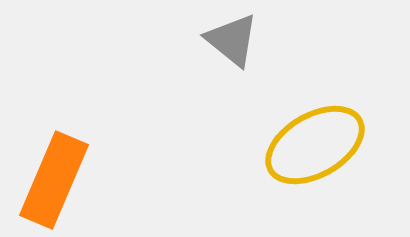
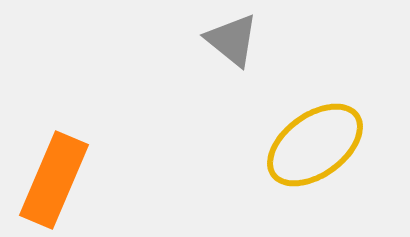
yellow ellipse: rotated 6 degrees counterclockwise
